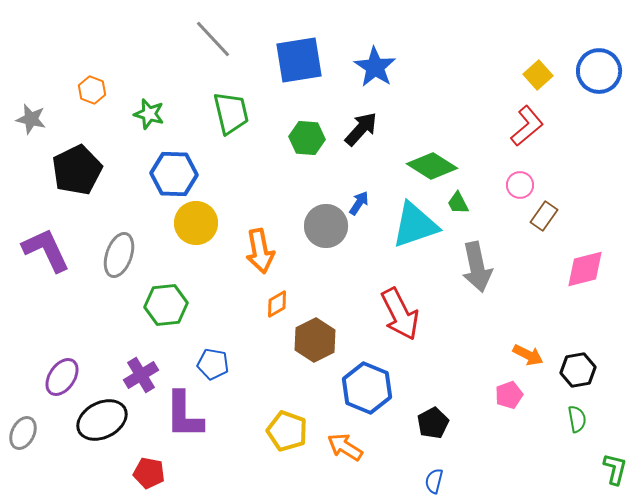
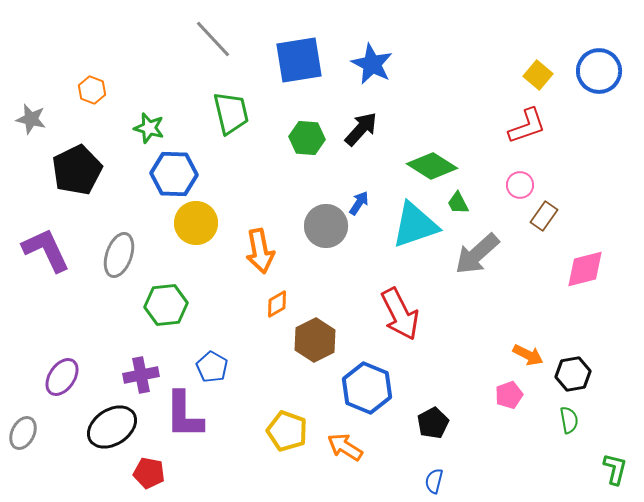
blue star at (375, 67): moved 3 px left, 3 px up; rotated 6 degrees counterclockwise
yellow square at (538, 75): rotated 8 degrees counterclockwise
green star at (149, 114): moved 14 px down
red L-shape at (527, 126): rotated 21 degrees clockwise
gray arrow at (477, 267): moved 13 px up; rotated 60 degrees clockwise
blue pentagon at (213, 364): moved 1 px left, 3 px down; rotated 20 degrees clockwise
black hexagon at (578, 370): moved 5 px left, 4 px down
purple cross at (141, 375): rotated 20 degrees clockwise
green semicircle at (577, 419): moved 8 px left, 1 px down
black ellipse at (102, 420): moved 10 px right, 7 px down; rotated 6 degrees counterclockwise
